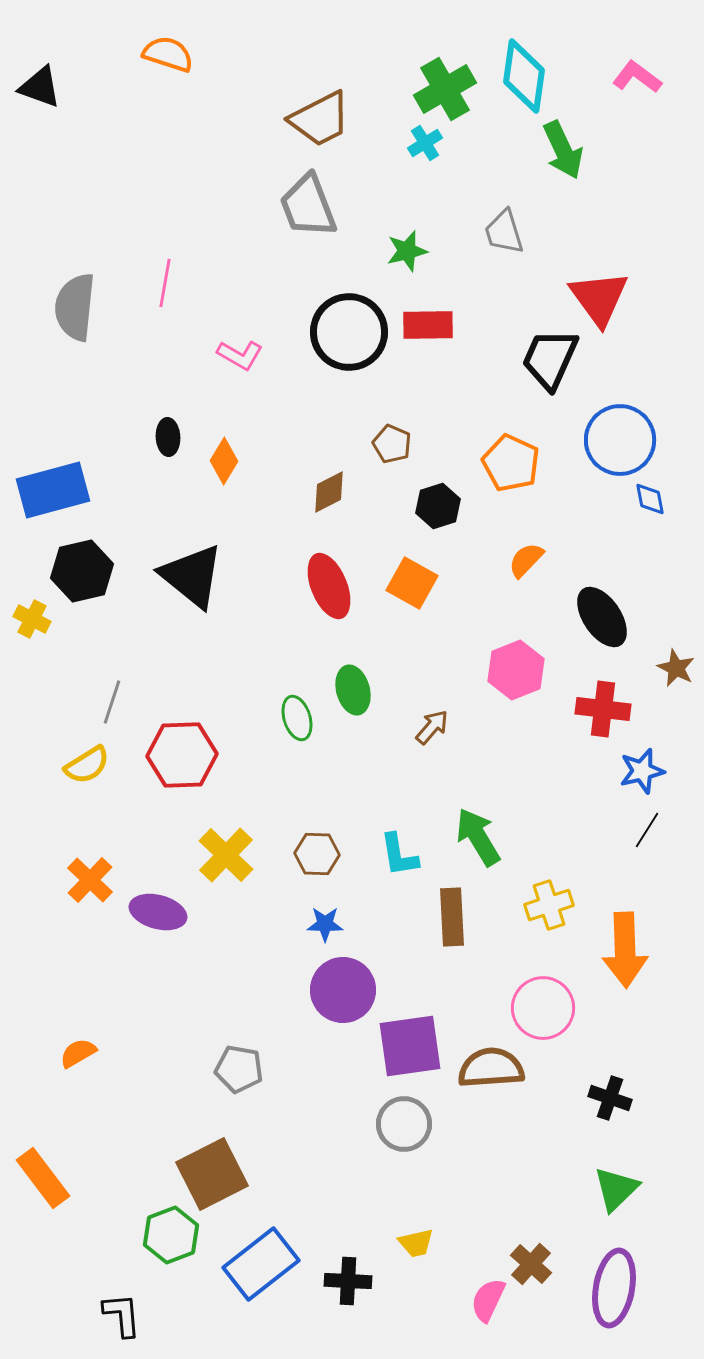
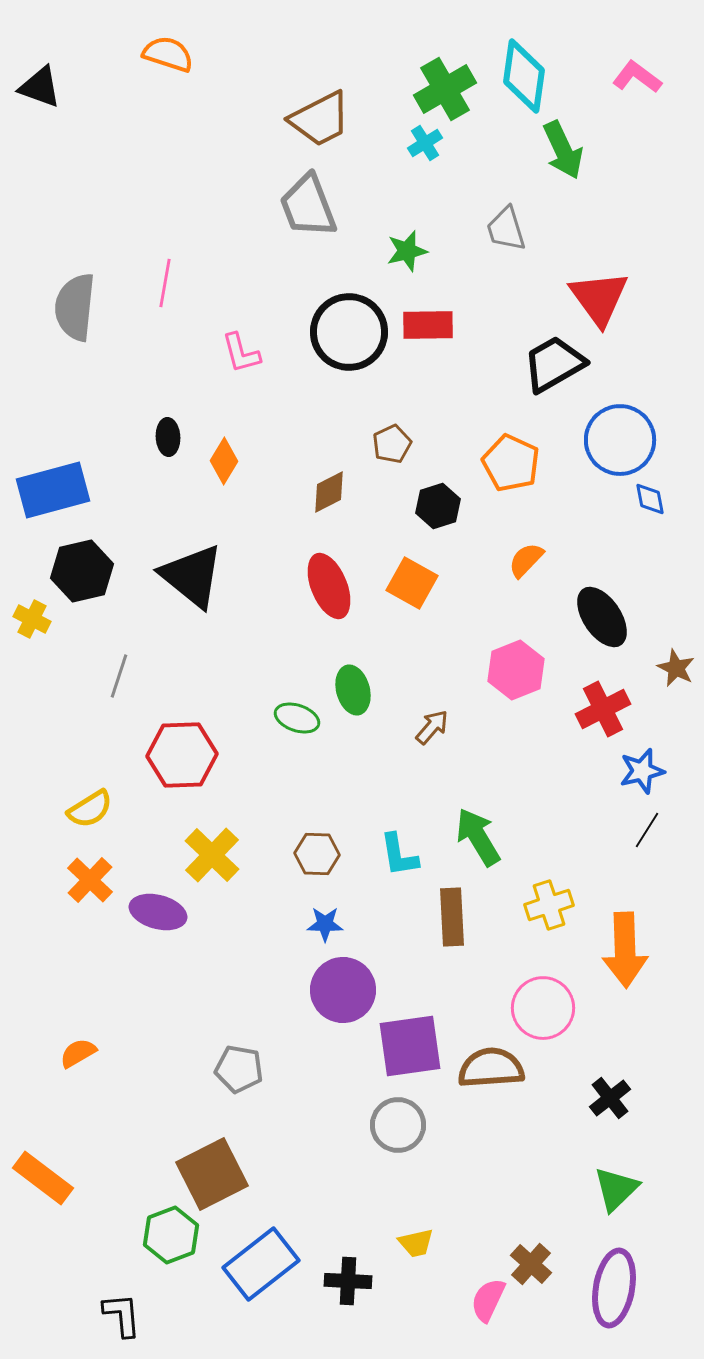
gray trapezoid at (504, 232): moved 2 px right, 3 px up
pink L-shape at (240, 355): moved 1 px right, 2 px up; rotated 45 degrees clockwise
black trapezoid at (550, 359): moved 4 px right, 5 px down; rotated 36 degrees clockwise
brown pentagon at (392, 444): rotated 24 degrees clockwise
gray line at (112, 702): moved 7 px right, 26 px up
red cross at (603, 709): rotated 34 degrees counterclockwise
green ellipse at (297, 718): rotated 54 degrees counterclockwise
yellow semicircle at (87, 765): moved 3 px right, 44 px down
yellow cross at (226, 855): moved 14 px left
black cross at (610, 1098): rotated 33 degrees clockwise
gray circle at (404, 1124): moved 6 px left, 1 px down
orange rectangle at (43, 1178): rotated 16 degrees counterclockwise
